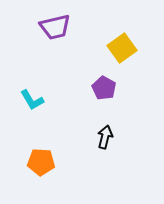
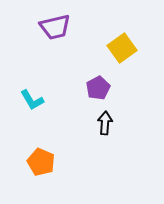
purple pentagon: moved 6 px left; rotated 15 degrees clockwise
black arrow: moved 14 px up; rotated 10 degrees counterclockwise
orange pentagon: rotated 20 degrees clockwise
